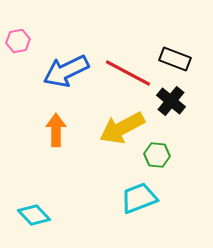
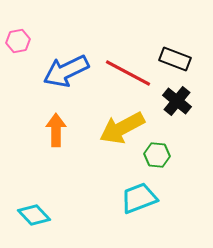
black cross: moved 6 px right
